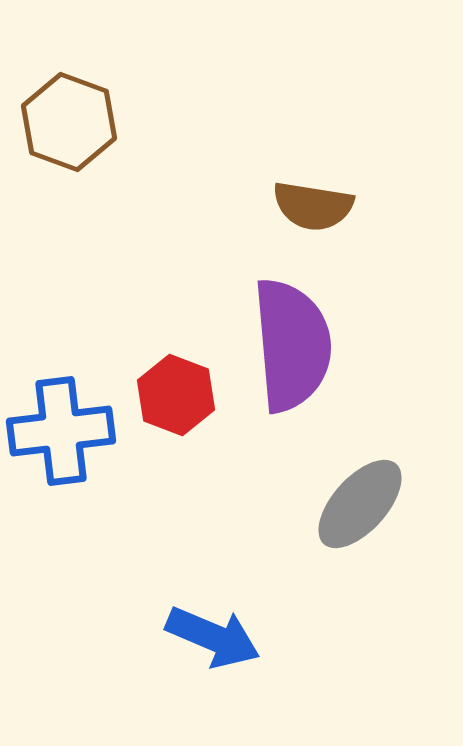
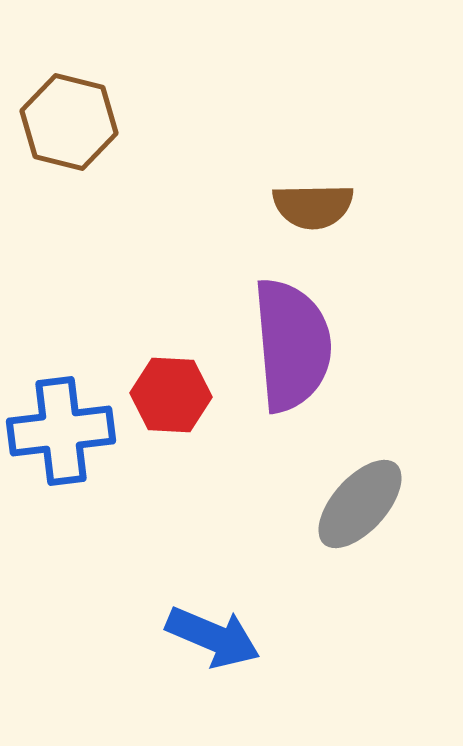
brown hexagon: rotated 6 degrees counterclockwise
brown semicircle: rotated 10 degrees counterclockwise
red hexagon: moved 5 px left; rotated 18 degrees counterclockwise
